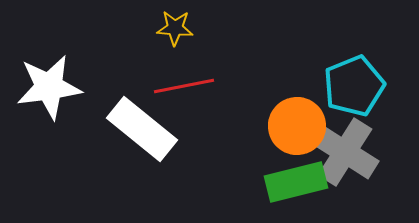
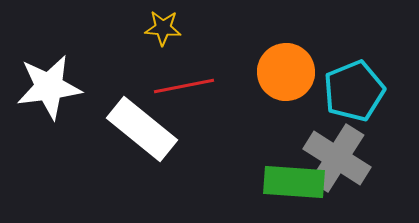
yellow star: moved 12 px left
cyan pentagon: moved 5 px down
orange circle: moved 11 px left, 54 px up
gray cross: moved 8 px left, 6 px down
green rectangle: moved 2 px left; rotated 18 degrees clockwise
